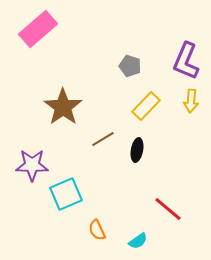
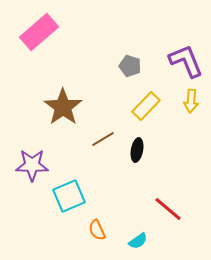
pink rectangle: moved 1 px right, 3 px down
purple L-shape: rotated 135 degrees clockwise
cyan square: moved 3 px right, 2 px down
